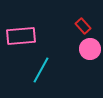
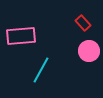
red rectangle: moved 3 px up
pink circle: moved 1 px left, 2 px down
